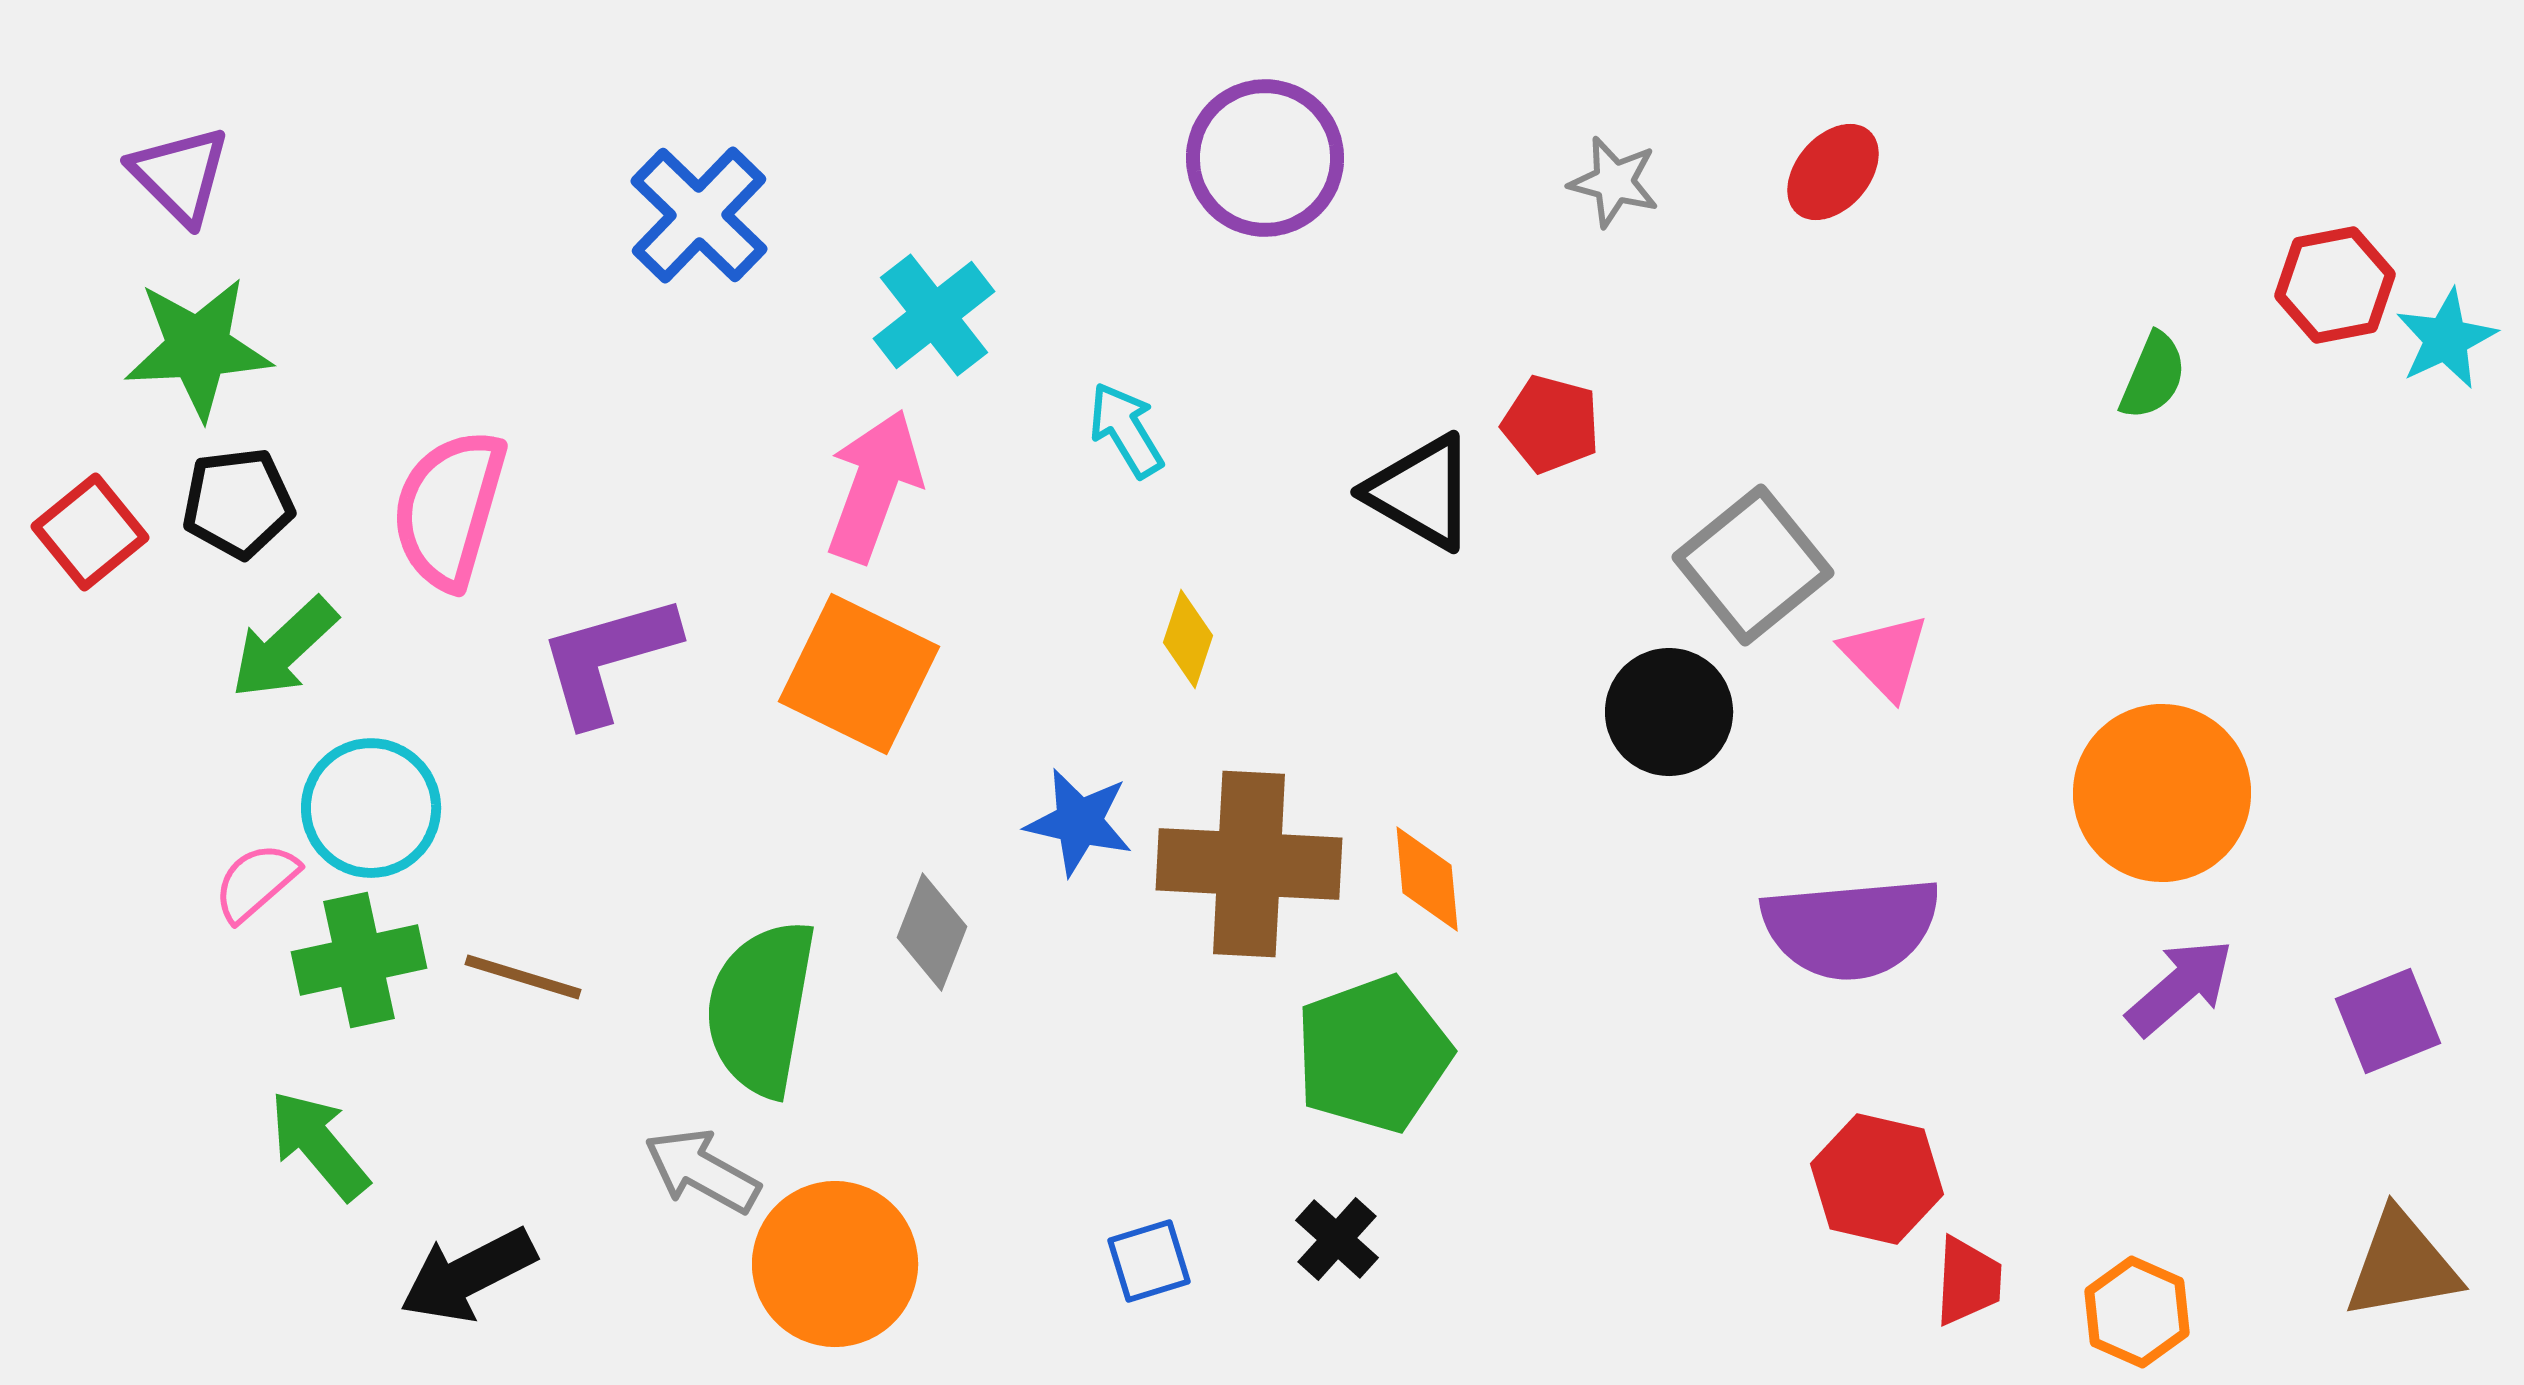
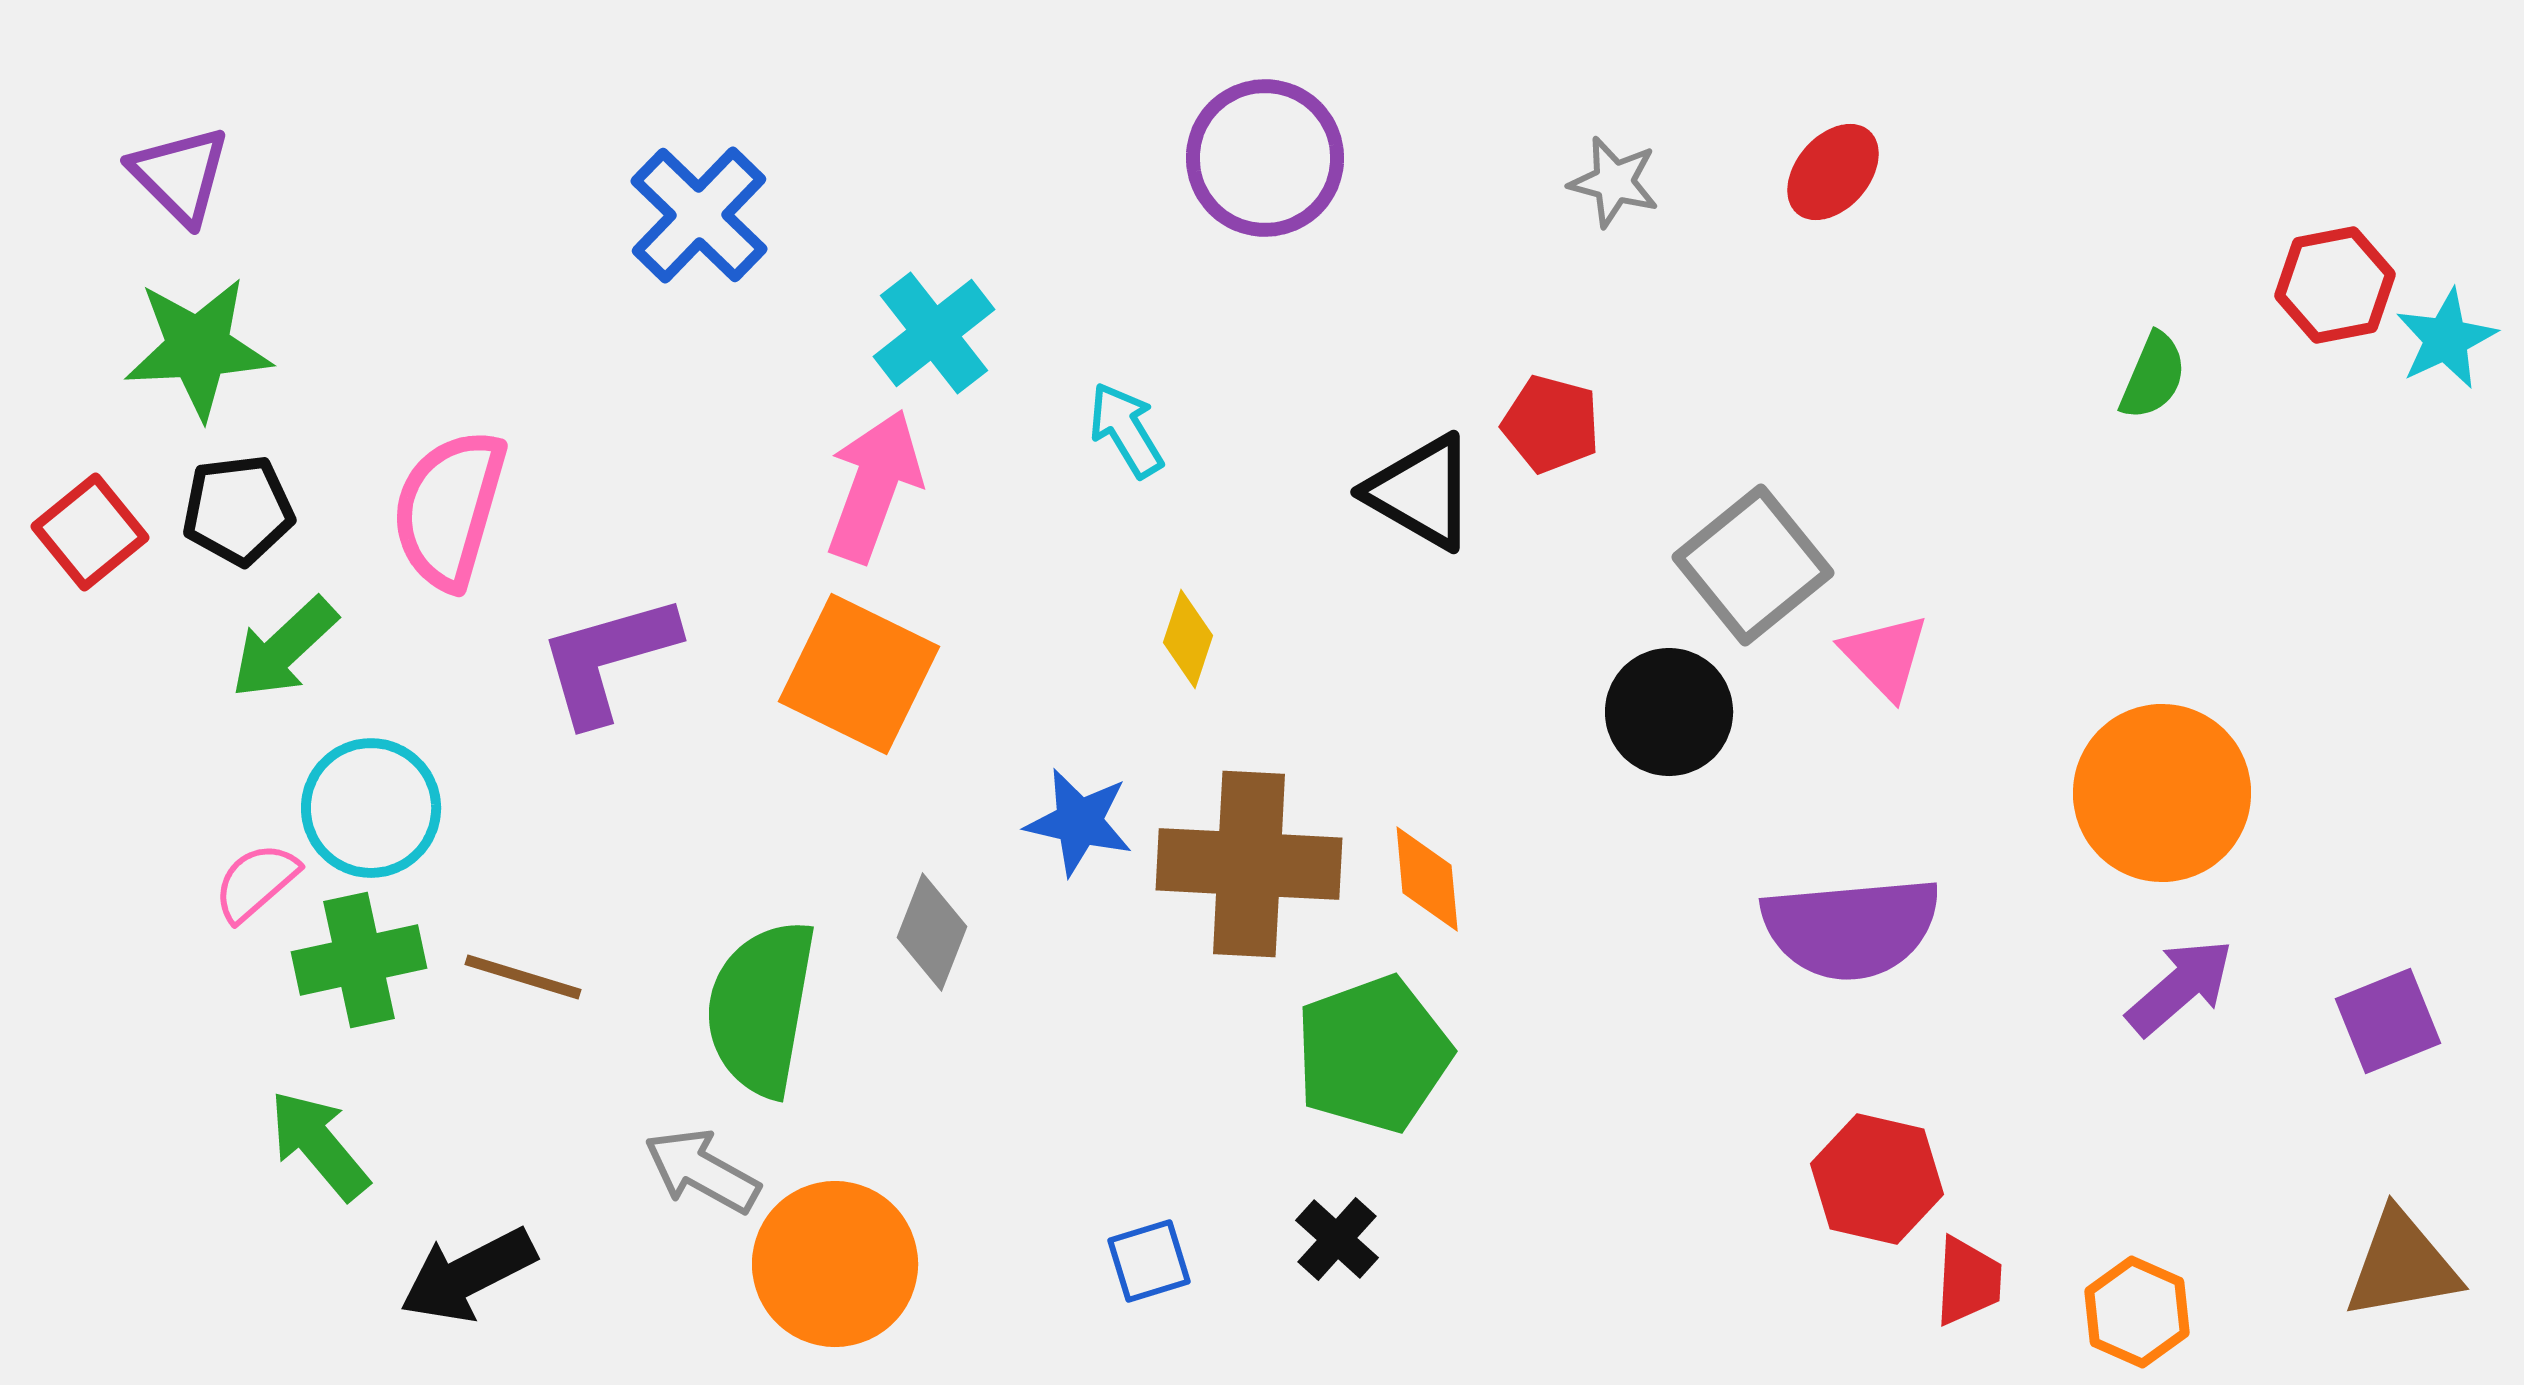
cyan cross at (934, 315): moved 18 px down
black pentagon at (238, 503): moved 7 px down
